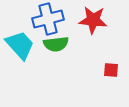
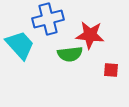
red star: moved 3 px left, 15 px down
green semicircle: moved 14 px right, 10 px down
